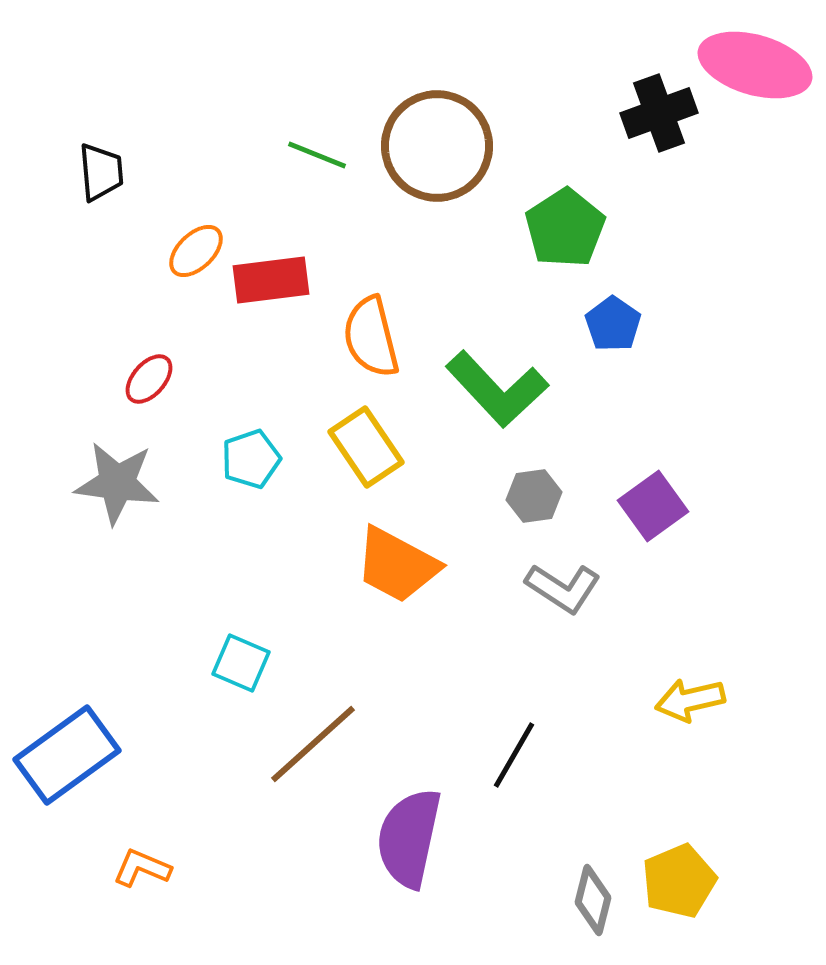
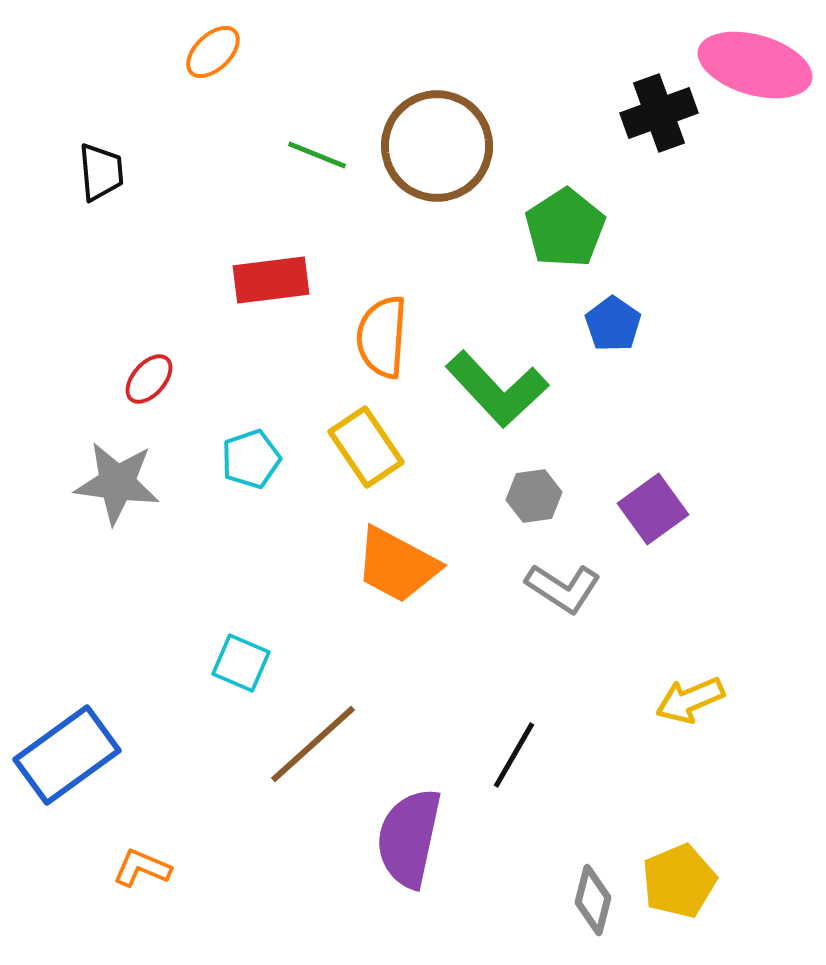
orange ellipse: moved 17 px right, 199 px up
orange semicircle: moved 11 px right; rotated 18 degrees clockwise
purple square: moved 3 px down
yellow arrow: rotated 10 degrees counterclockwise
